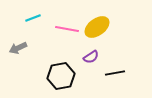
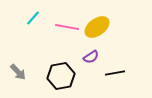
cyan line: rotated 28 degrees counterclockwise
pink line: moved 2 px up
gray arrow: moved 24 px down; rotated 108 degrees counterclockwise
